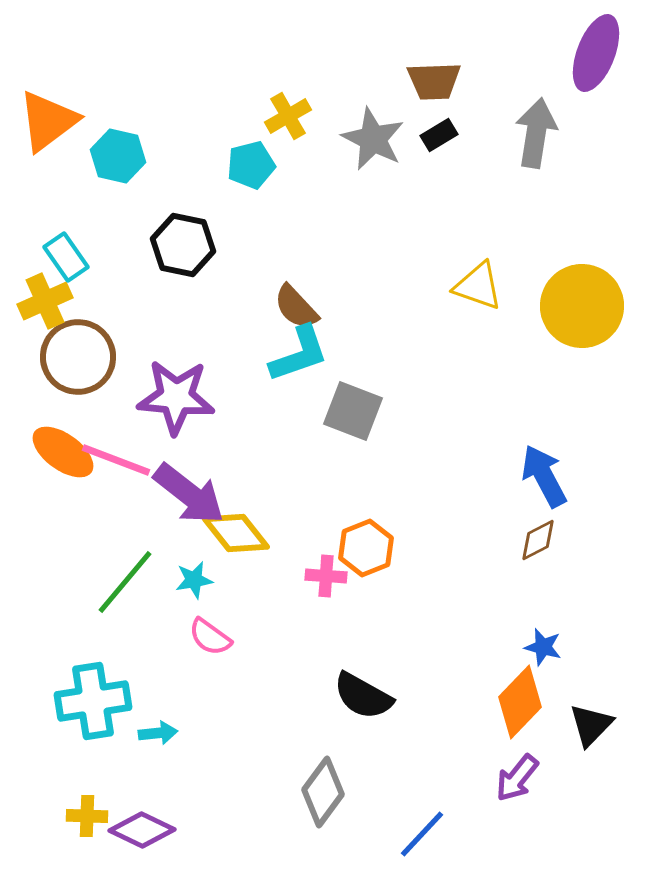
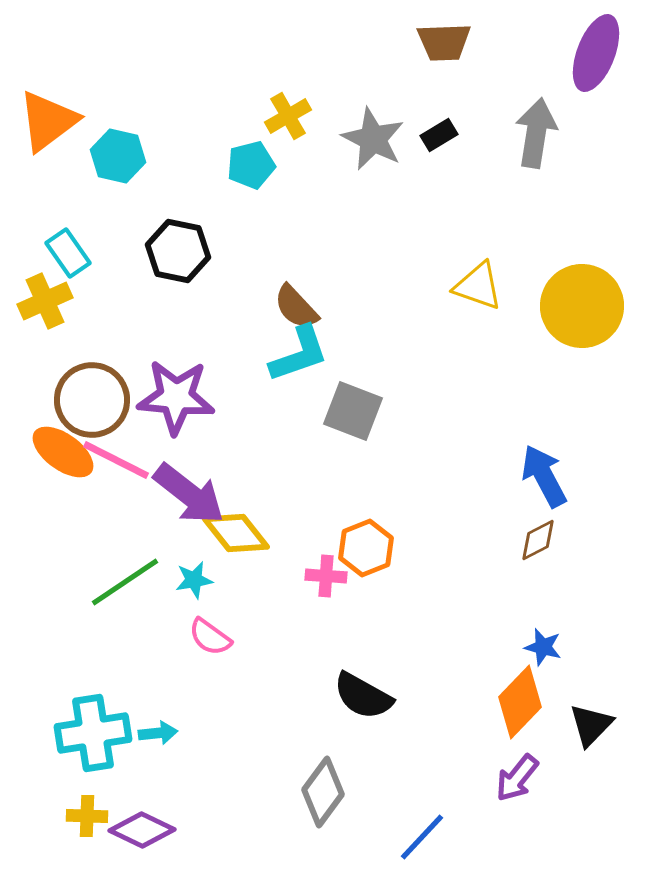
brown trapezoid at (434, 81): moved 10 px right, 39 px up
black hexagon at (183, 245): moved 5 px left, 6 px down
cyan rectangle at (66, 257): moved 2 px right, 4 px up
brown circle at (78, 357): moved 14 px right, 43 px down
pink line at (116, 460): rotated 6 degrees clockwise
green line at (125, 582): rotated 16 degrees clockwise
cyan cross at (93, 701): moved 32 px down
blue line at (422, 834): moved 3 px down
